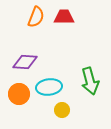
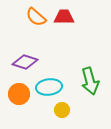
orange semicircle: rotated 110 degrees clockwise
purple diamond: rotated 15 degrees clockwise
